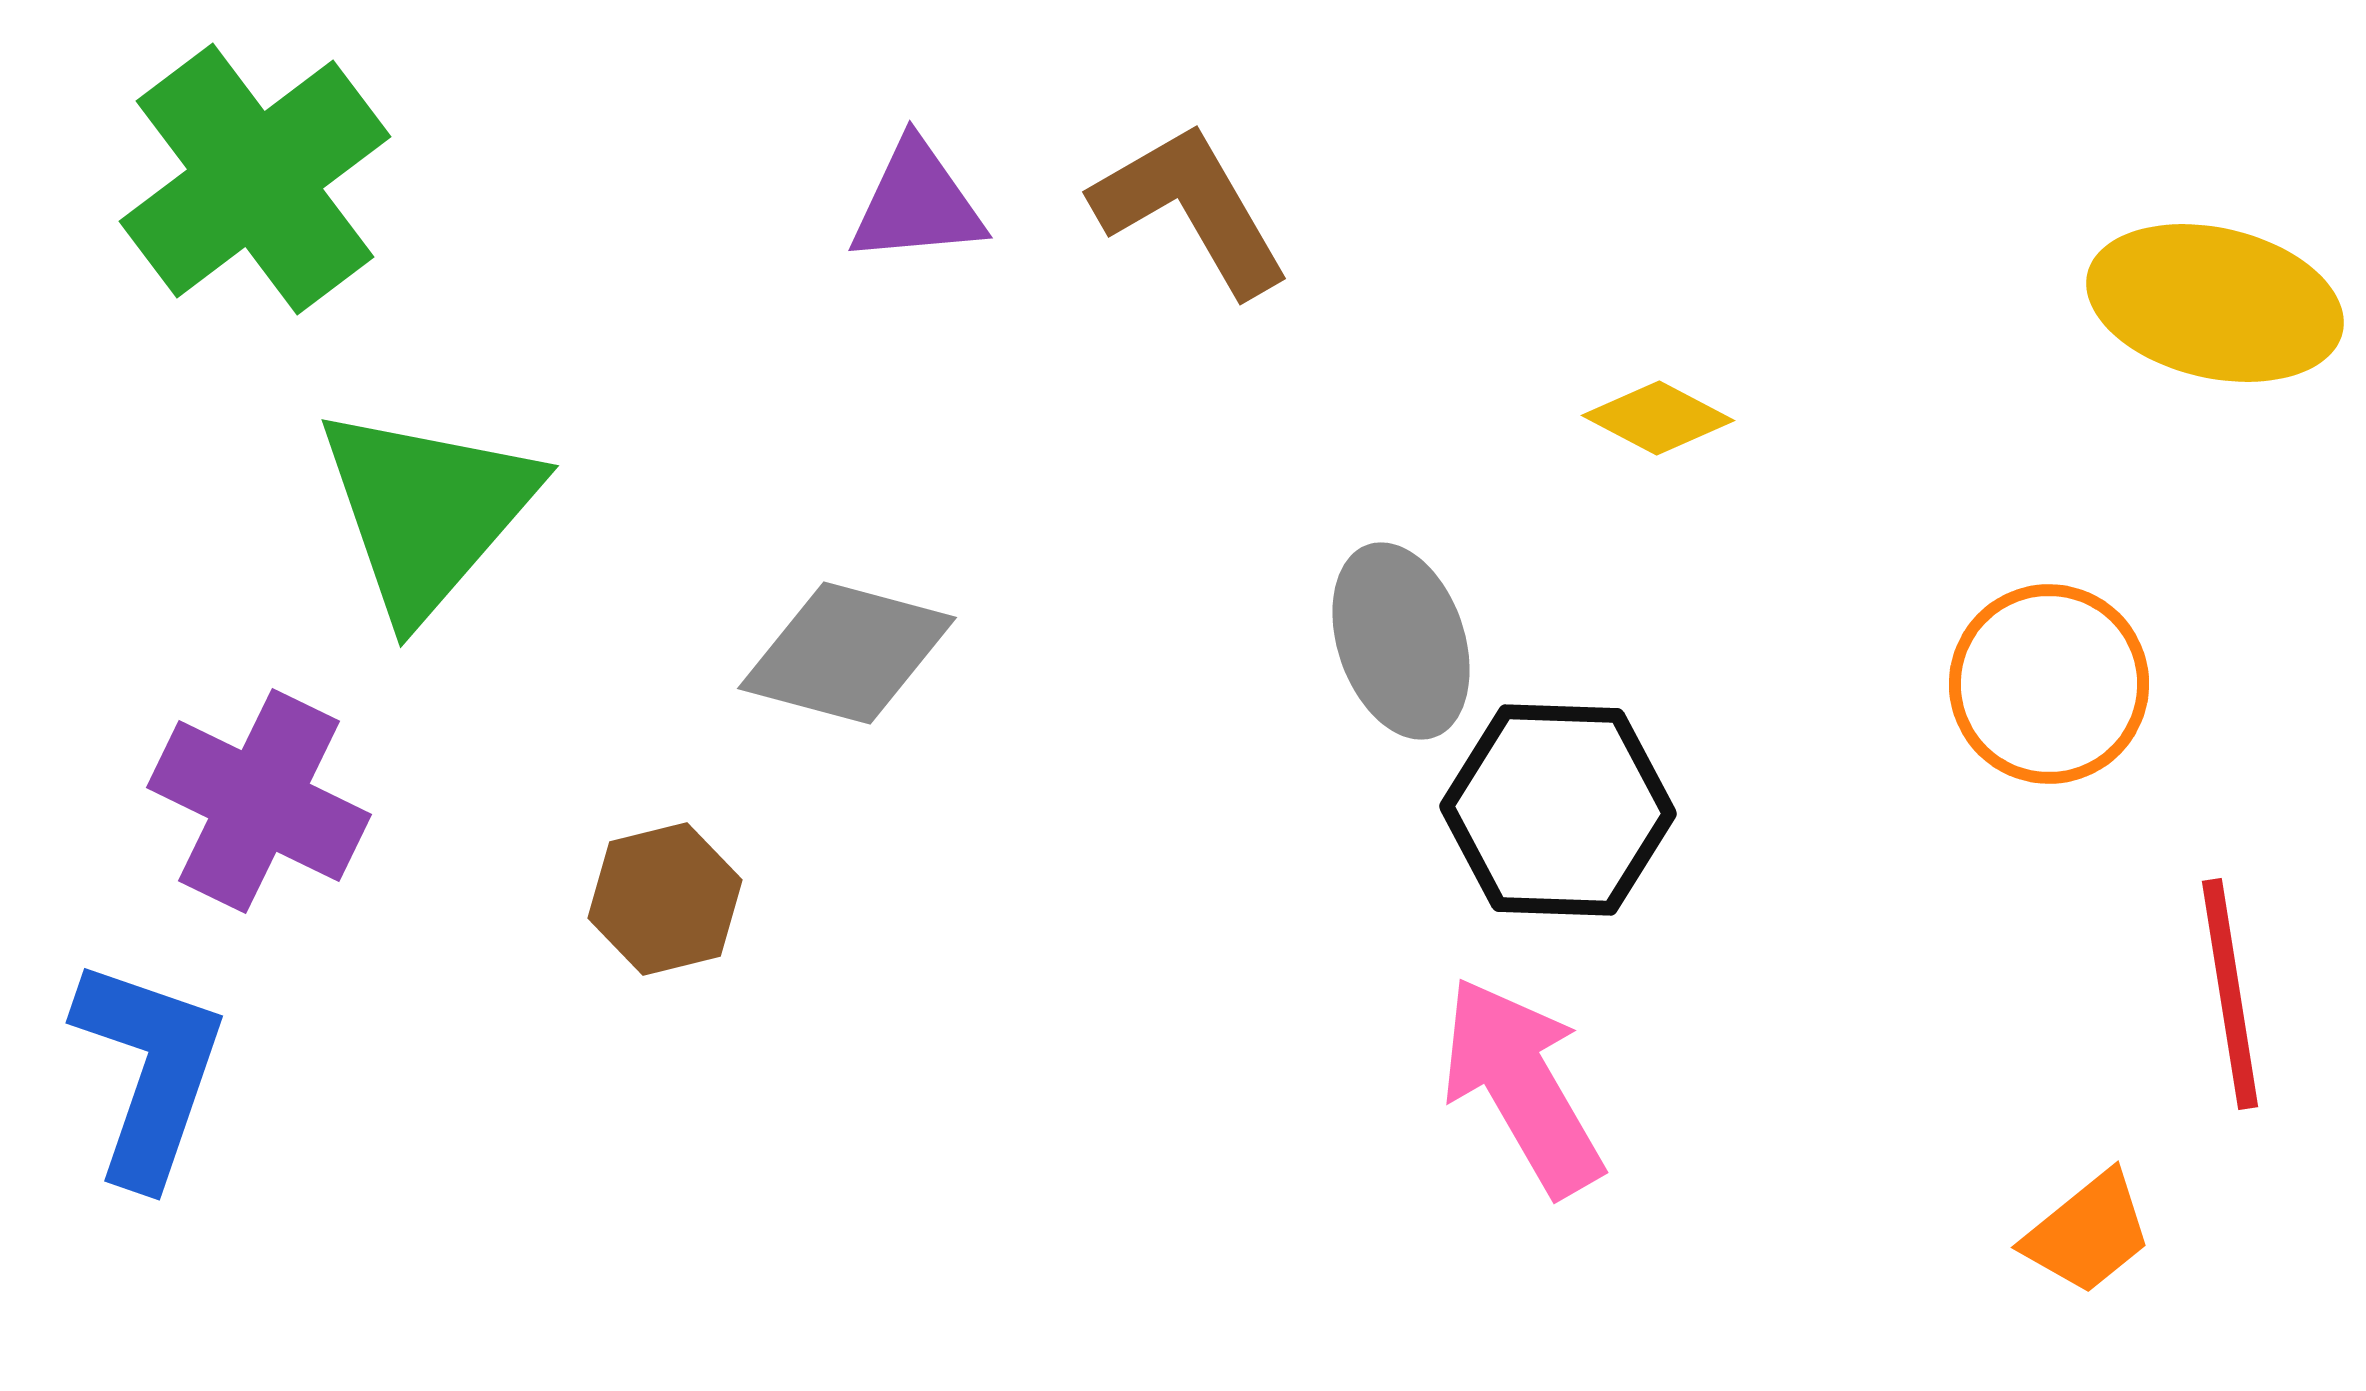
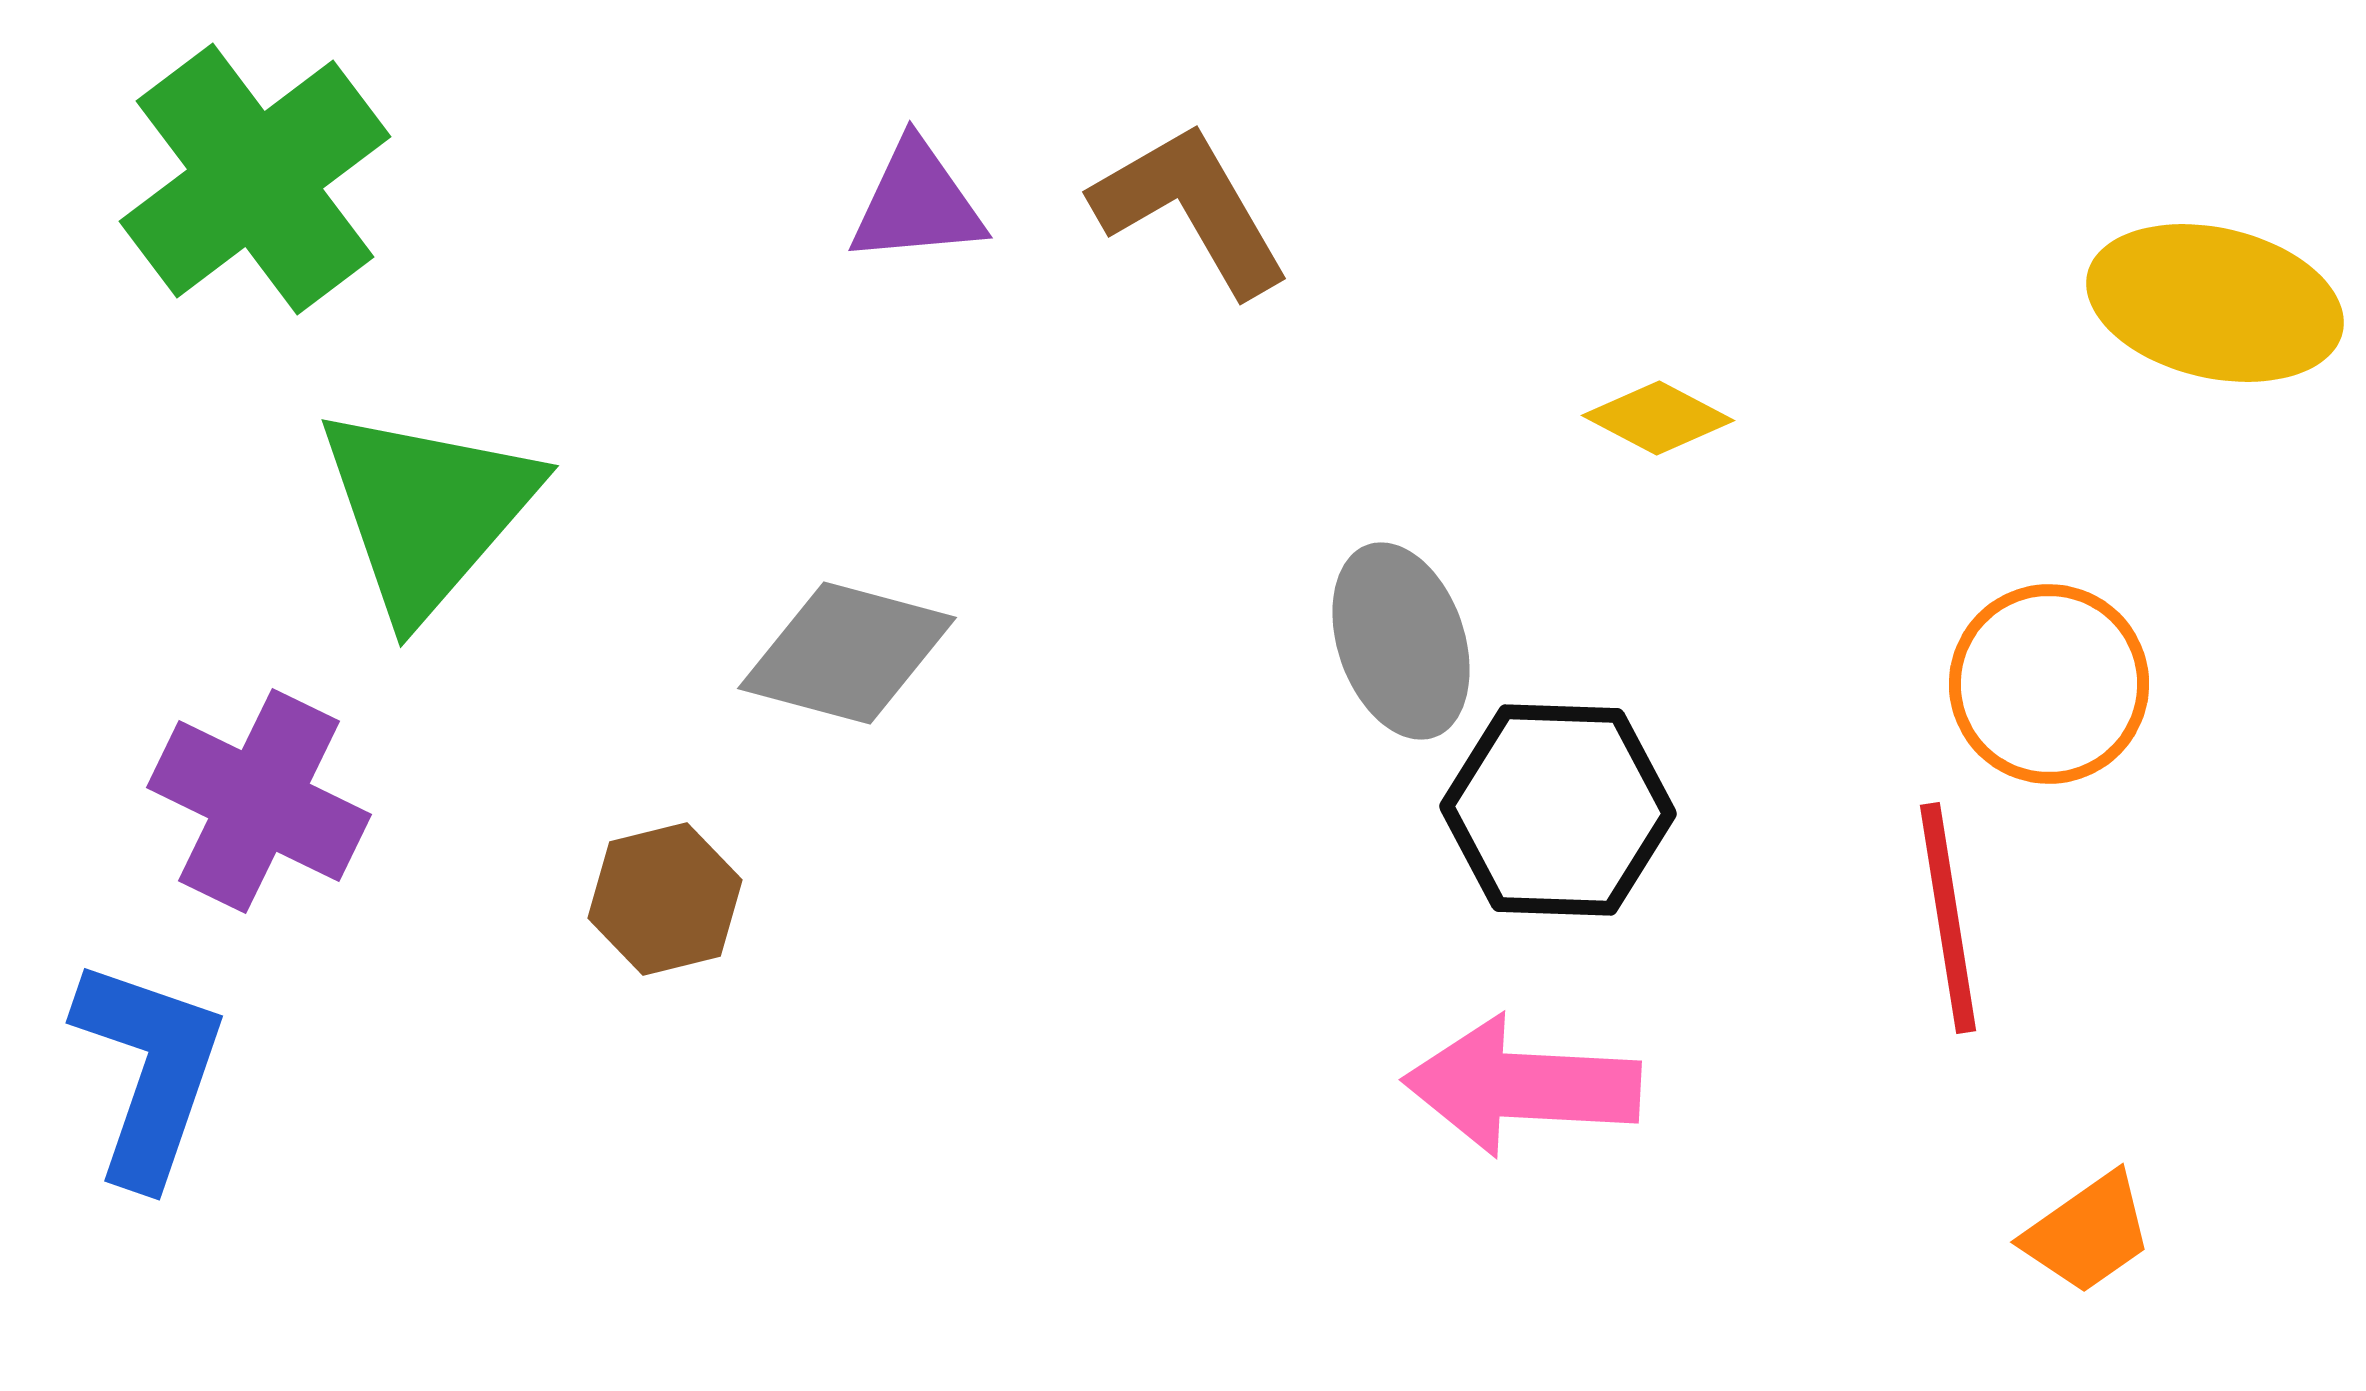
red line: moved 282 px left, 76 px up
pink arrow: rotated 57 degrees counterclockwise
orange trapezoid: rotated 4 degrees clockwise
